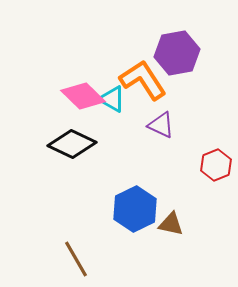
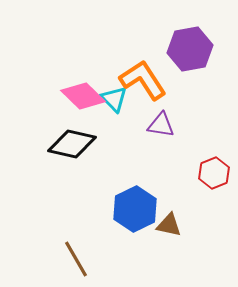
purple hexagon: moved 13 px right, 4 px up
cyan triangle: moved 2 px right; rotated 16 degrees clockwise
purple triangle: rotated 16 degrees counterclockwise
black diamond: rotated 12 degrees counterclockwise
red hexagon: moved 2 px left, 8 px down
brown triangle: moved 2 px left, 1 px down
